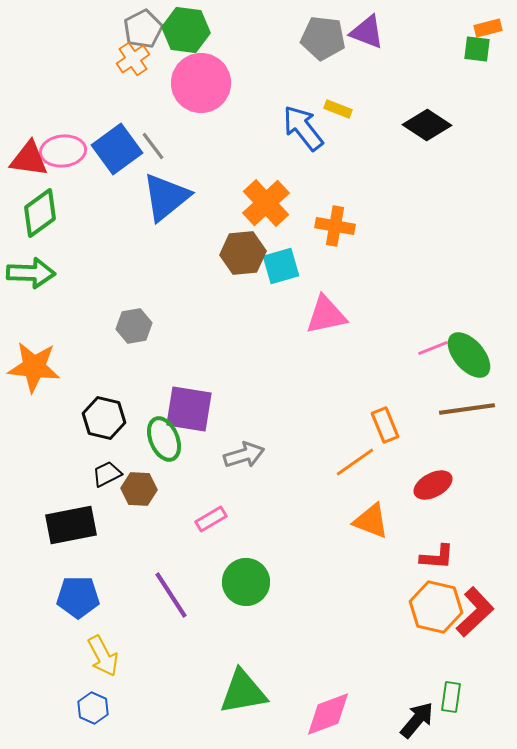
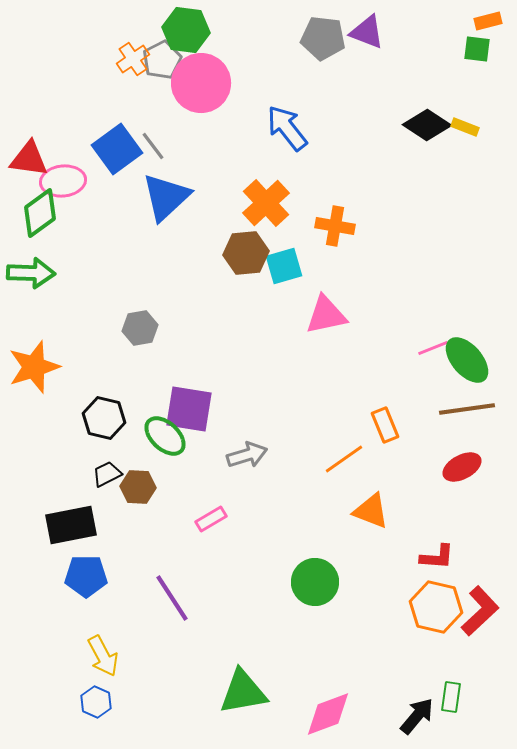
orange rectangle at (488, 28): moved 7 px up
gray pentagon at (143, 29): moved 19 px right, 31 px down
yellow rectangle at (338, 109): moved 127 px right, 18 px down
blue arrow at (303, 128): moved 16 px left
pink ellipse at (63, 151): moved 30 px down
blue triangle at (166, 197): rotated 4 degrees counterclockwise
brown hexagon at (243, 253): moved 3 px right
cyan square at (281, 266): moved 3 px right
gray hexagon at (134, 326): moved 6 px right, 2 px down
green ellipse at (469, 355): moved 2 px left, 5 px down
orange star at (34, 367): rotated 24 degrees counterclockwise
green ellipse at (164, 439): moved 1 px right, 3 px up; rotated 24 degrees counterclockwise
gray arrow at (244, 455): moved 3 px right
orange line at (355, 462): moved 11 px left, 3 px up
red ellipse at (433, 485): moved 29 px right, 18 px up
brown hexagon at (139, 489): moved 1 px left, 2 px up
orange triangle at (371, 521): moved 10 px up
green circle at (246, 582): moved 69 px right
purple line at (171, 595): moved 1 px right, 3 px down
blue pentagon at (78, 597): moved 8 px right, 21 px up
red L-shape at (475, 612): moved 5 px right, 1 px up
blue hexagon at (93, 708): moved 3 px right, 6 px up
black arrow at (417, 720): moved 4 px up
